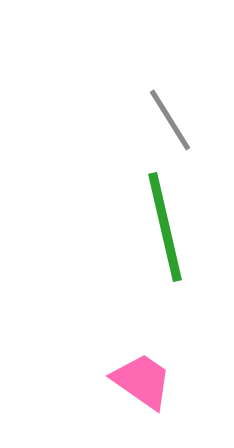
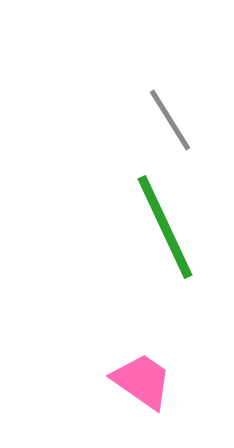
green line: rotated 12 degrees counterclockwise
